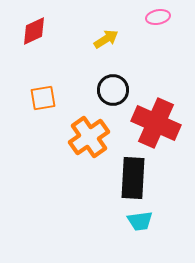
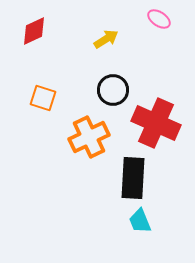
pink ellipse: moved 1 px right, 2 px down; rotated 45 degrees clockwise
orange square: rotated 28 degrees clockwise
orange cross: rotated 9 degrees clockwise
cyan trapezoid: rotated 76 degrees clockwise
